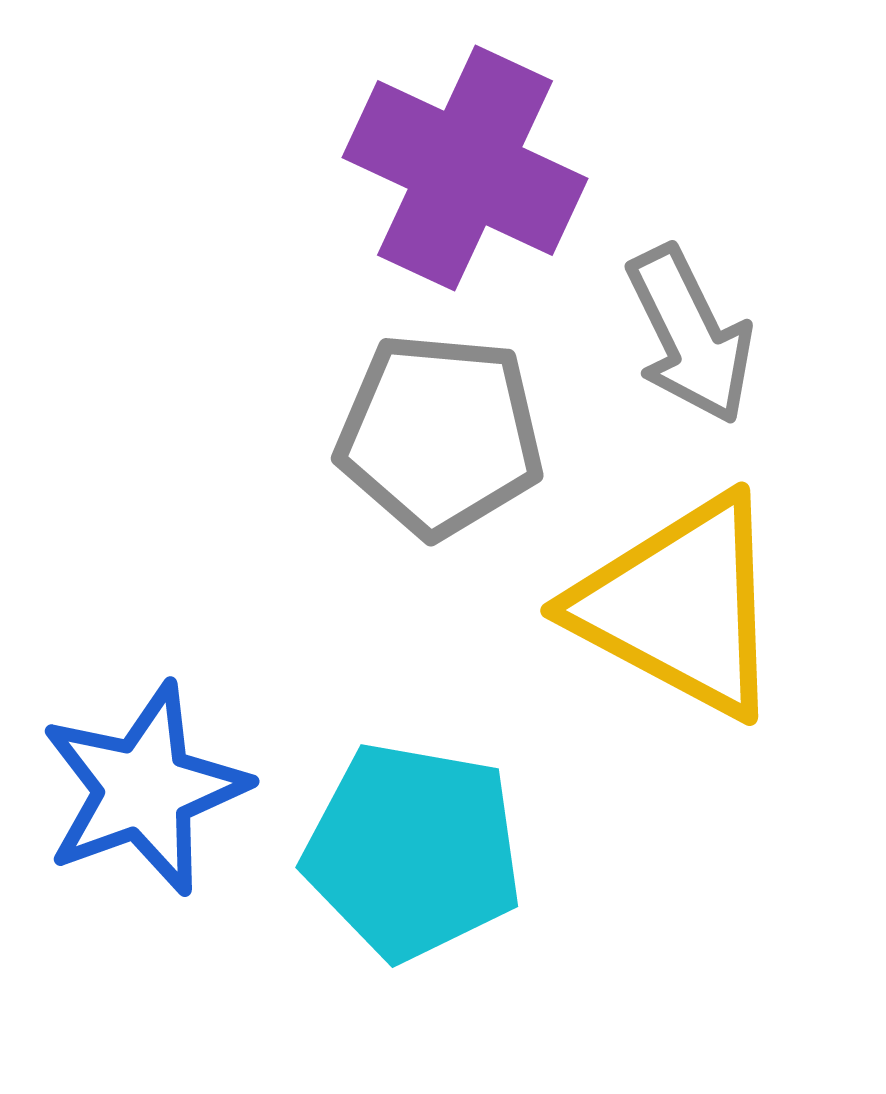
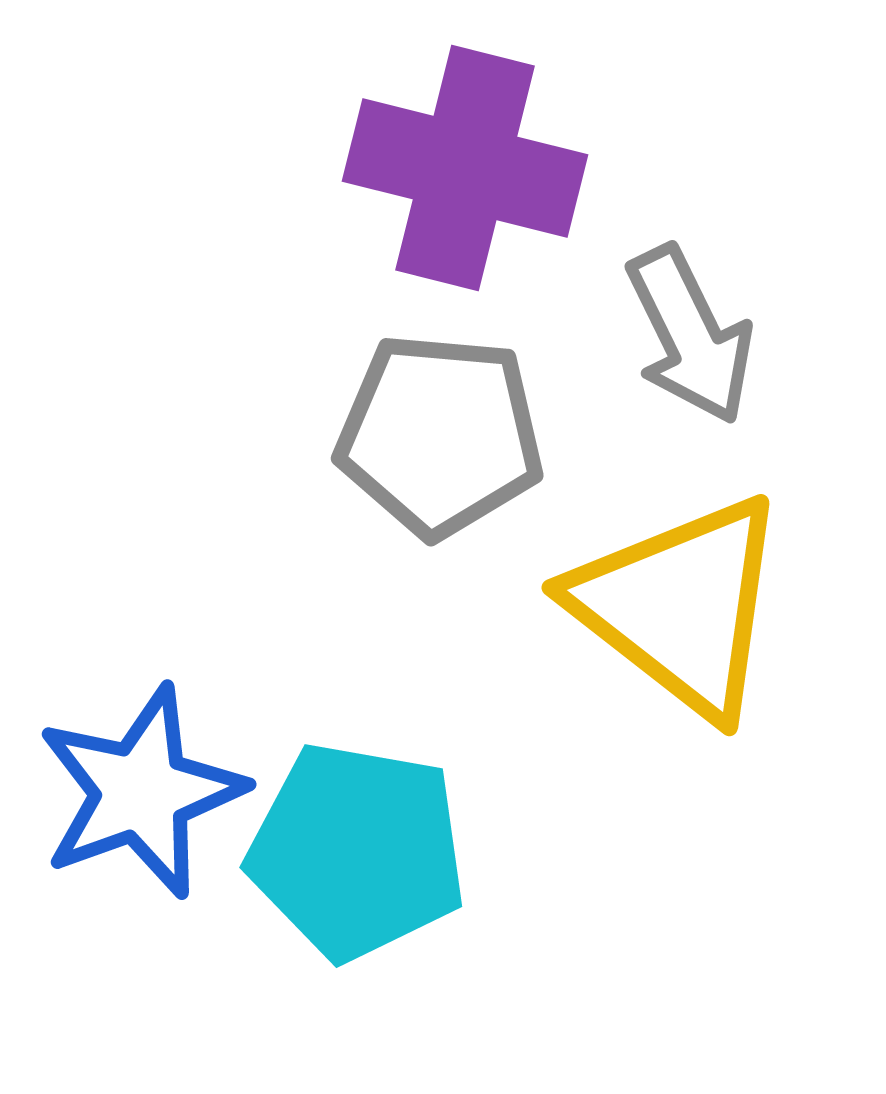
purple cross: rotated 11 degrees counterclockwise
yellow triangle: rotated 10 degrees clockwise
blue star: moved 3 px left, 3 px down
cyan pentagon: moved 56 px left
